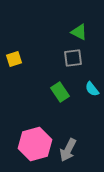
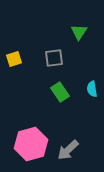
green triangle: rotated 36 degrees clockwise
gray square: moved 19 px left
cyan semicircle: rotated 28 degrees clockwise
pink hexagon: moved 4 px left
gray arrow: rotated 20 degrees clockwise
